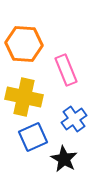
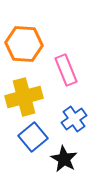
yellow cross: rotated 27 degrees counterclockwise
blue square: rotated 16 degrees counterclockwise
